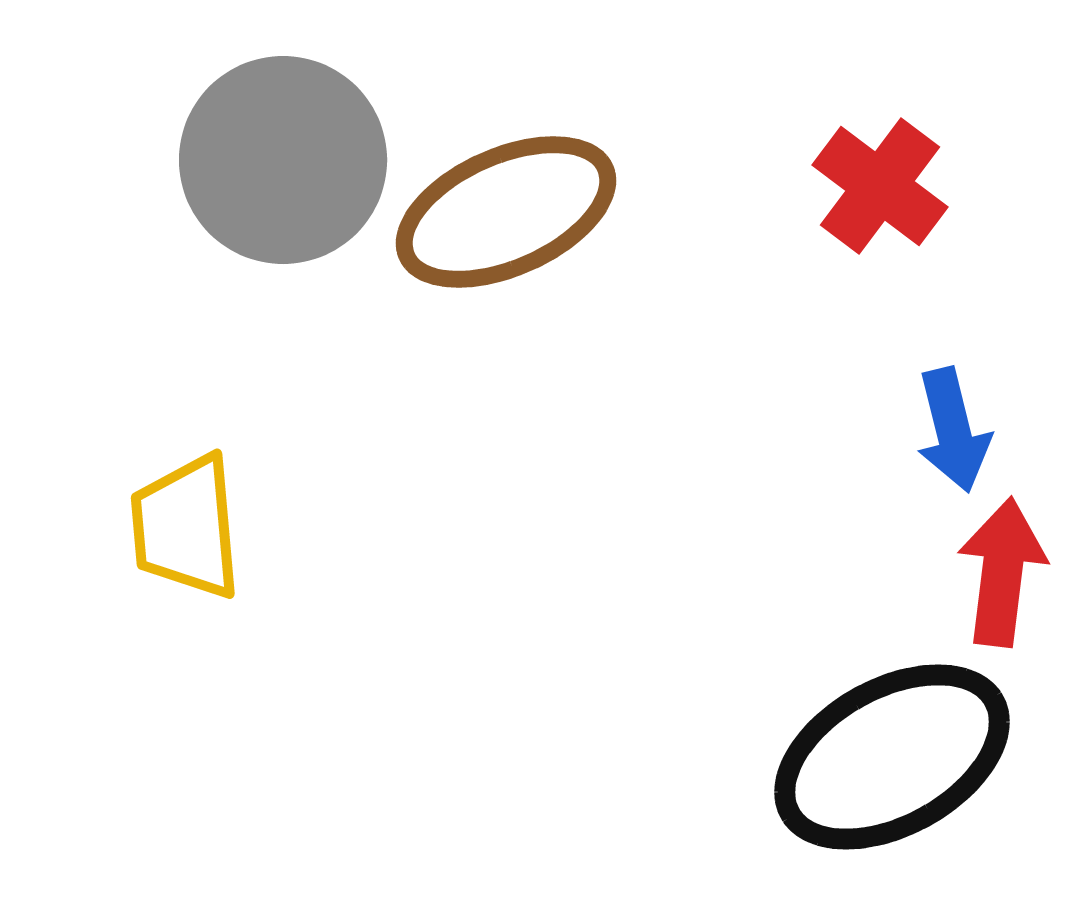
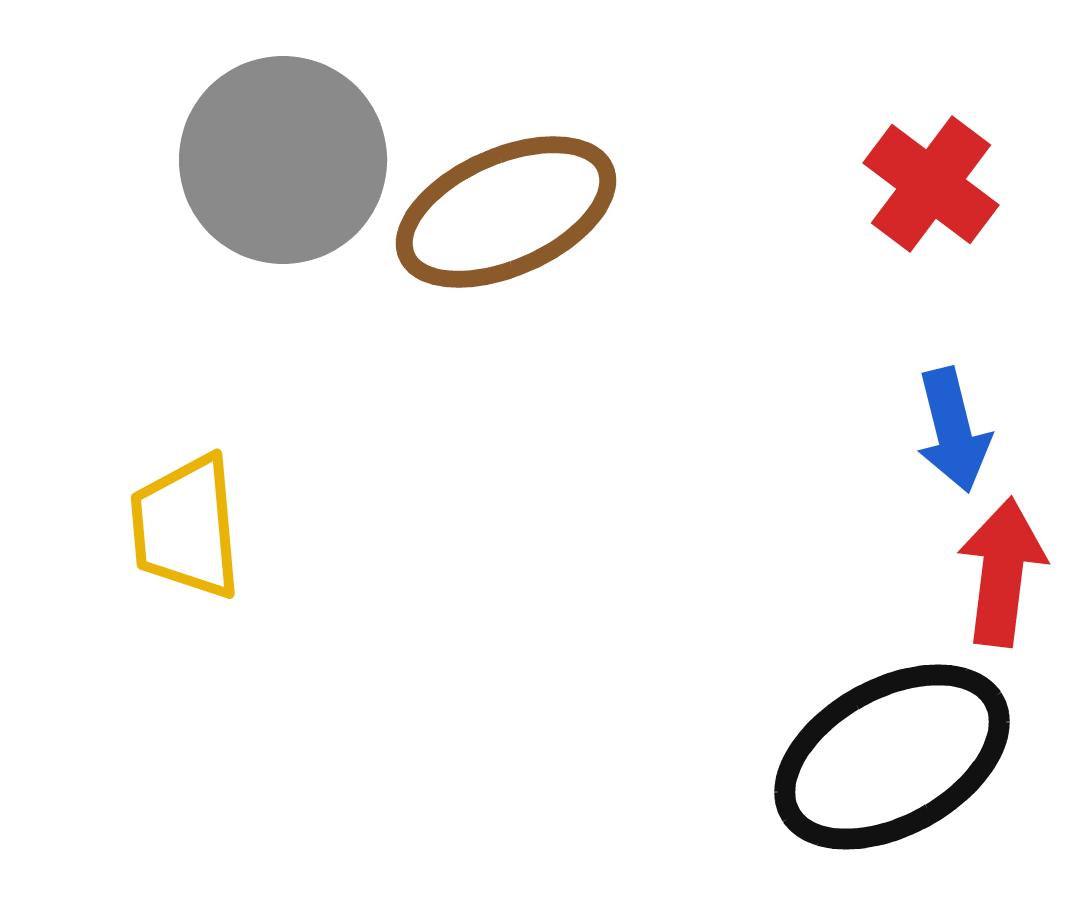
red cross: moved 51 px right, 2 px up
